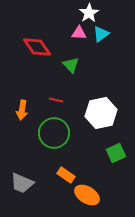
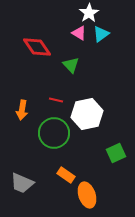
pink triangle: rotated 28 degrees clockwise
white hexagon: moved 14 px left, 1 px down
orange ellipse: rotated 40 degrees clockwise
